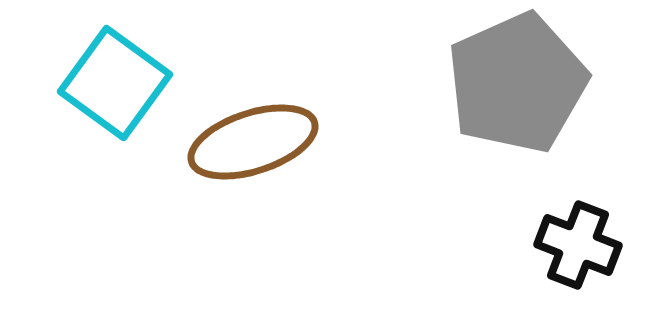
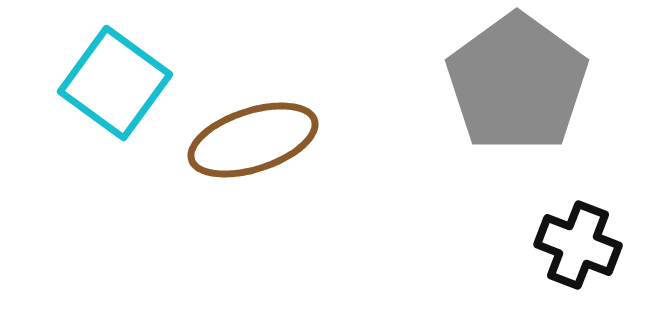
gray pentagon: rotated 12 degrees counterclockwise
brown ellipse: moved 2 px up
